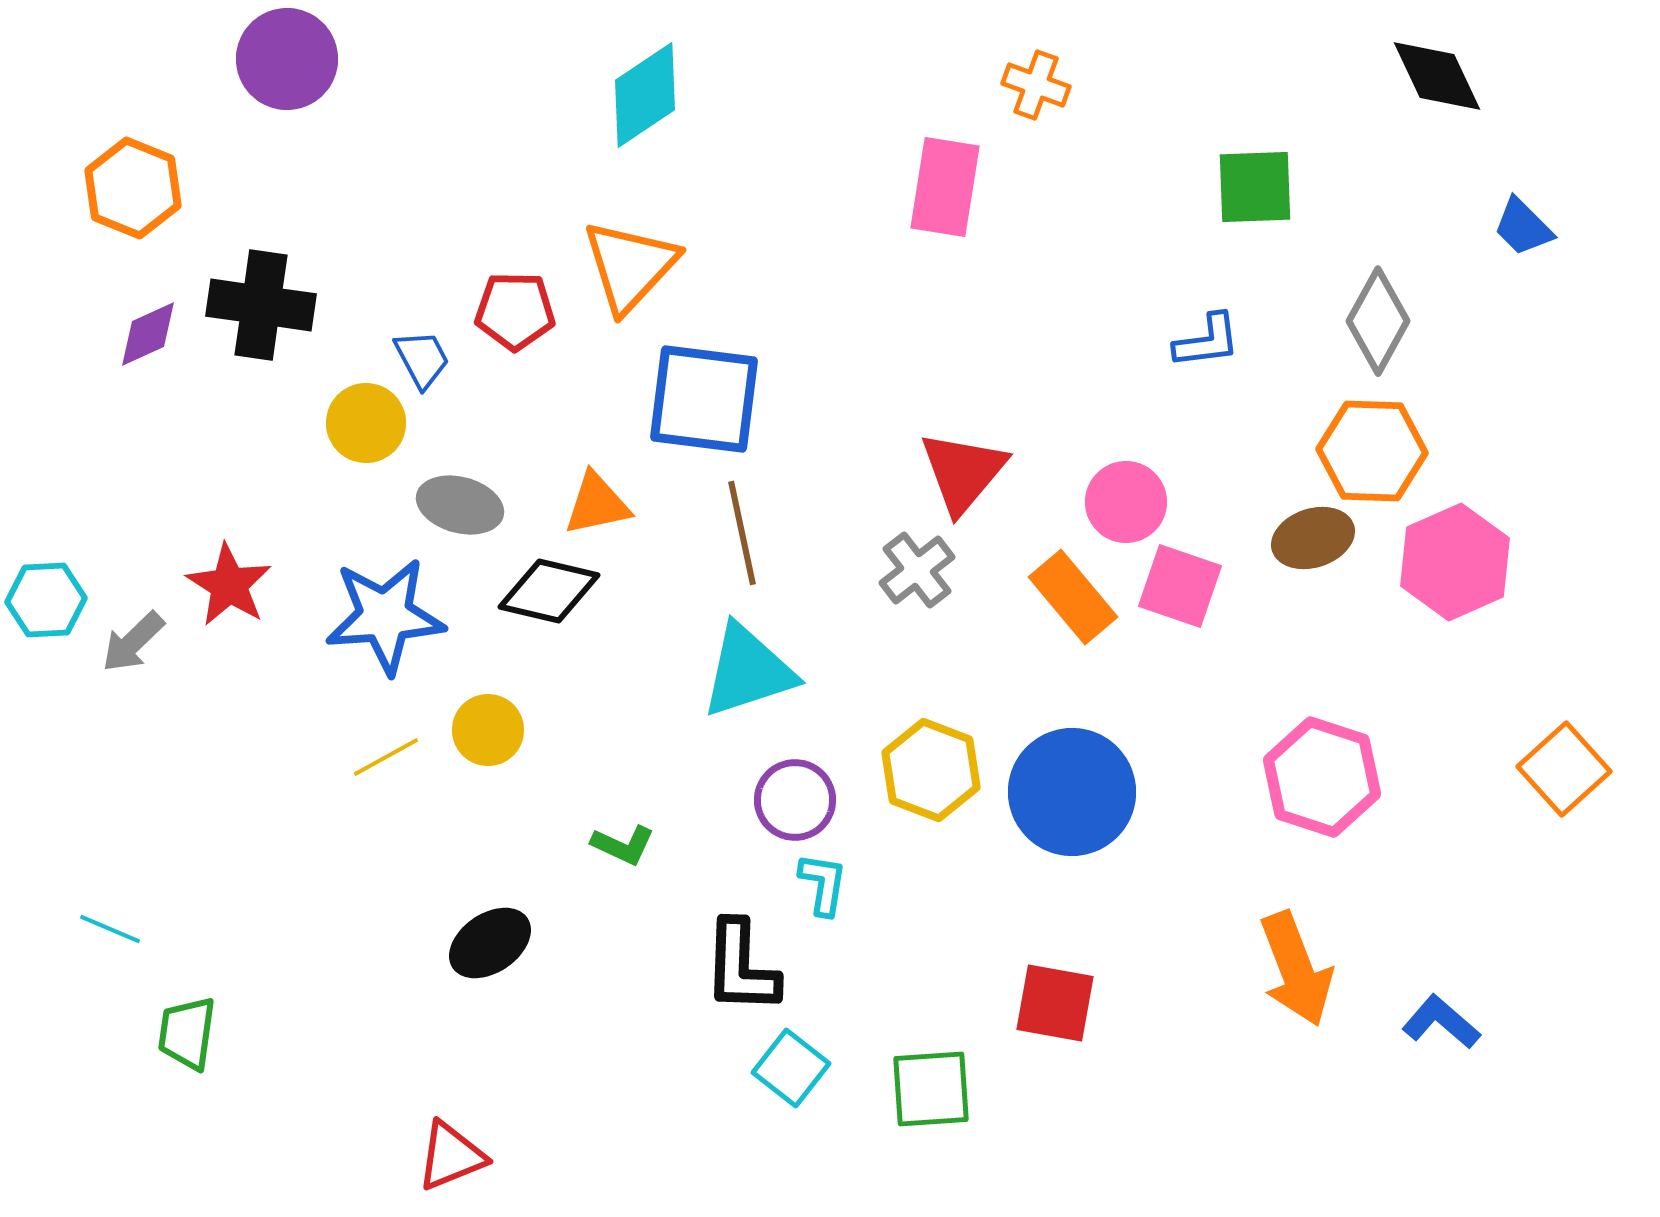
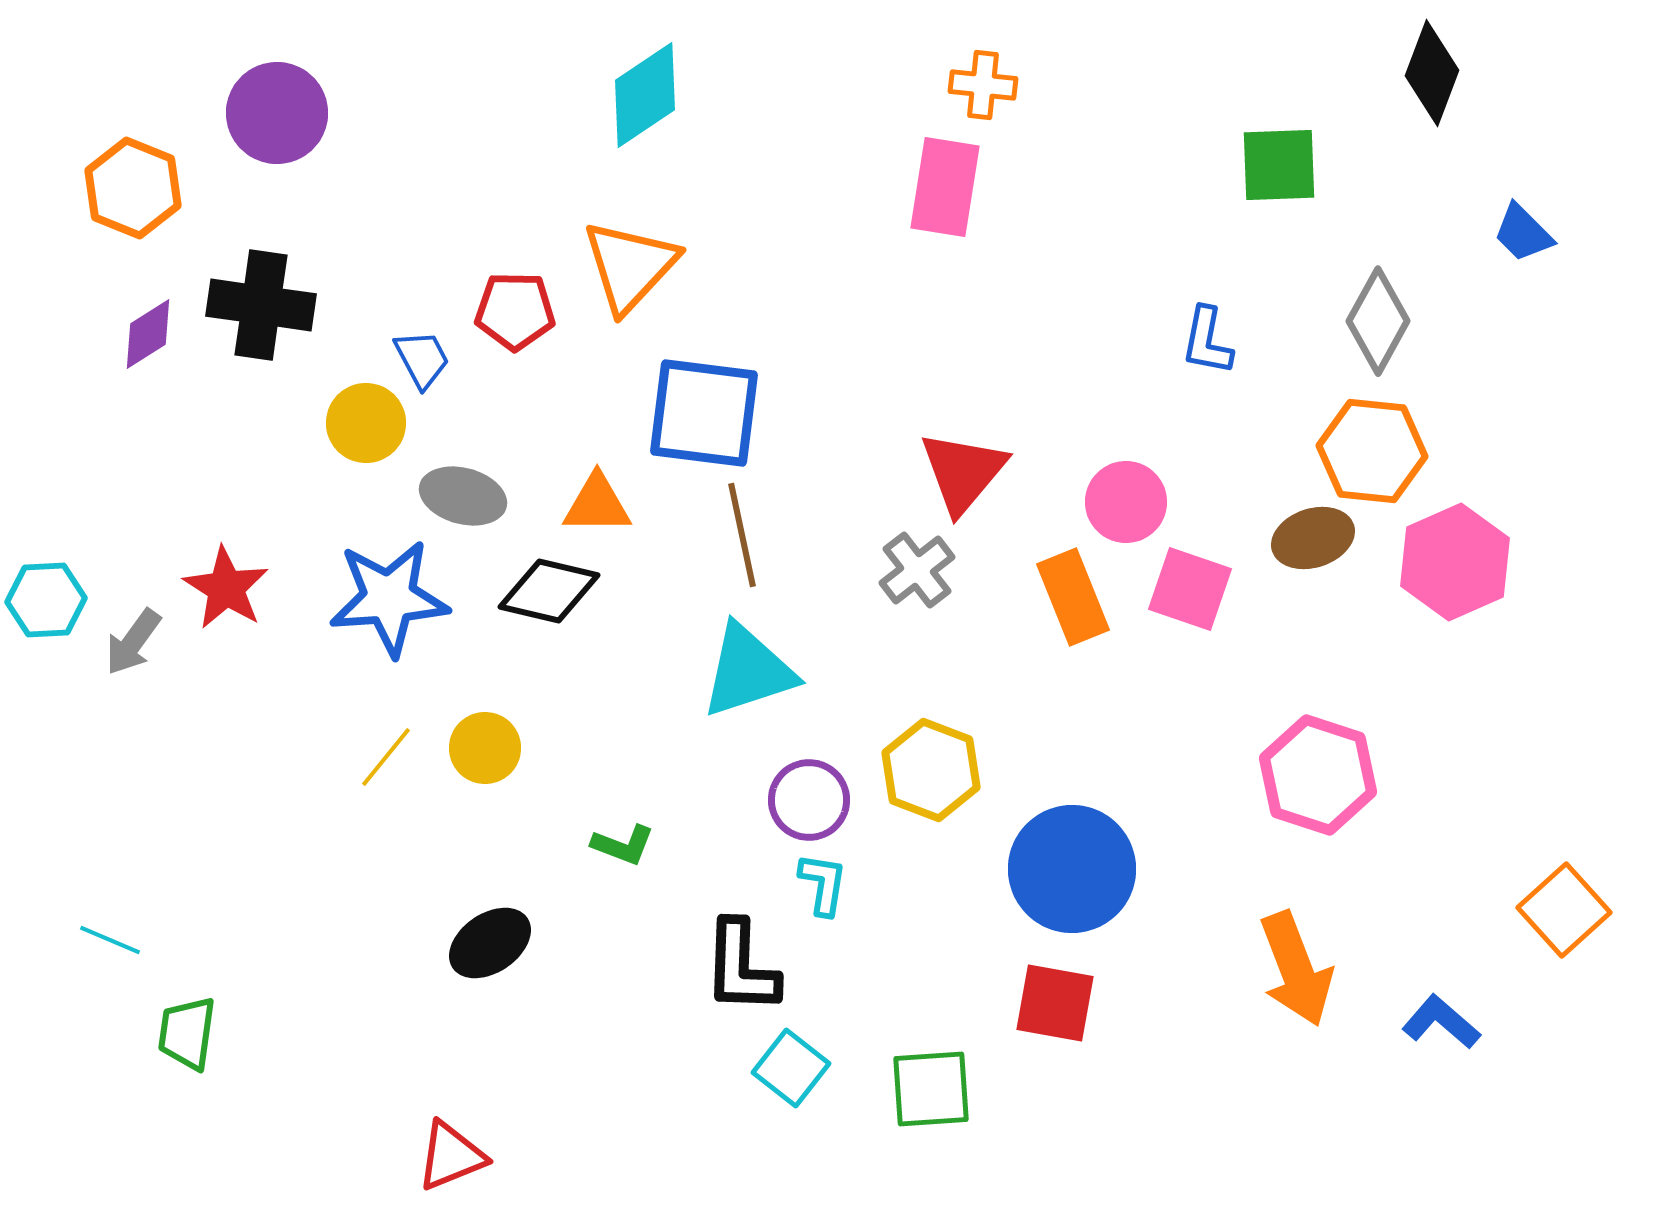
purple circle at (287, 59): moved 10 px left, 54 px down
black diamond at (1437, 76): moved 5 px left, 3 px up; rotated 46 degrees clockwise
orange cross at (1036, 85): moved 53 px left; rotated 14 degrees counterclockwise
green square at (1255, 187): moved 24 px right, 22 px up
blue trapezoid at (1523, 227): moved 6 px down
purple diamond at (148, 334): rotated 8 degrees counterclockwise
blue L-shape at (1207, 341): rotated 108 degrees clockwise
blue square at (704, 399): moved 14 px down
orange hexagon at (1372, 451): rotated 4 degrees clockwise
orange triangle at (597, 504): rotated 12 degrees clockwise
gray ellipse at (460, 505): moved 3 px right, 9 px up
brown line at (742, 533): moved 2 px down
red star at (229, 585): moved 3 px left, 3 px down
pink square at (1180, 586): moved 10 px right, 3 px down
orange rectangle at (1073, 597): rotated 18 degrees clockwise
blue star at (385, 616): moved 4 px right, 18 px up
gray arrow at (133, 642): rotated 10 degrees counterclockwise
yellow circle at (488, 730): moved 3 px left, 18 px down
yellow line at (386, 757): rotated 22 degrees counterclockwise
orange square at (1564, 769): moved 141 px down
pink hexagon at (1322, 777): moved 4 px left, 2 px up
blue circle at (1072, 792): moved 77 px down
purple circle at (795, 800): moved 14 px right
green L-shape at (623, 845): rotated 4 degrees counterclockwise
cyan line at (110, 929): moved 11 px down
